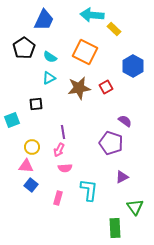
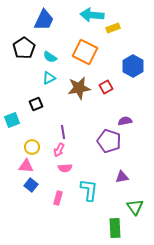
yellow rectangle: moved 1 px left, 1 px up; rotated 64 degrees counterclockwise
black square: rotated 16 degrees counterclockwise
purple semicircle: rotated 48 degrees counterclockwise
purple pentagon: moved 2 px left, 2 px up
purple triangle: rotated 16 degrees clockwise
